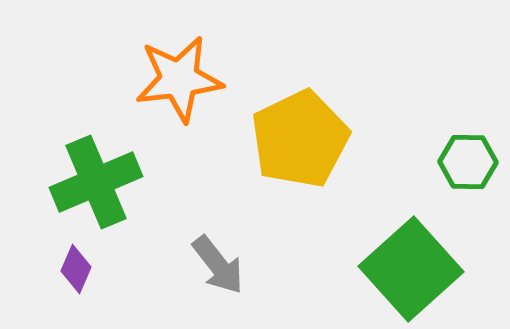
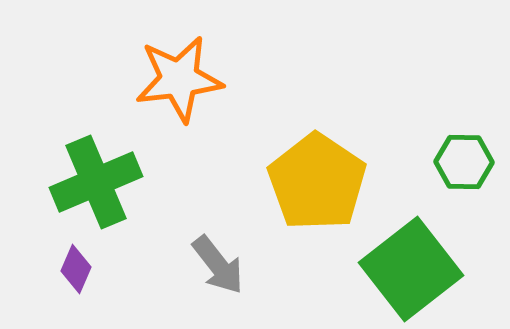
yellow pentagon: moved 17 px right, 43 px down; rotated 12 degrees counterclockwise
green hexagon: moved 4 px left
green square: rotated 4 degrees clockwise
